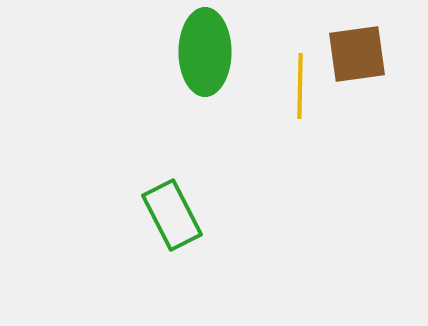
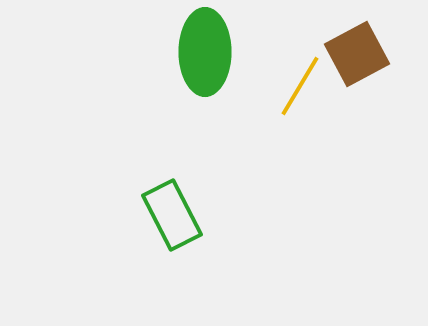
brown square: rotated 20 degrees counterclockwise
yellow line: rotated 30 degrees clockwise
